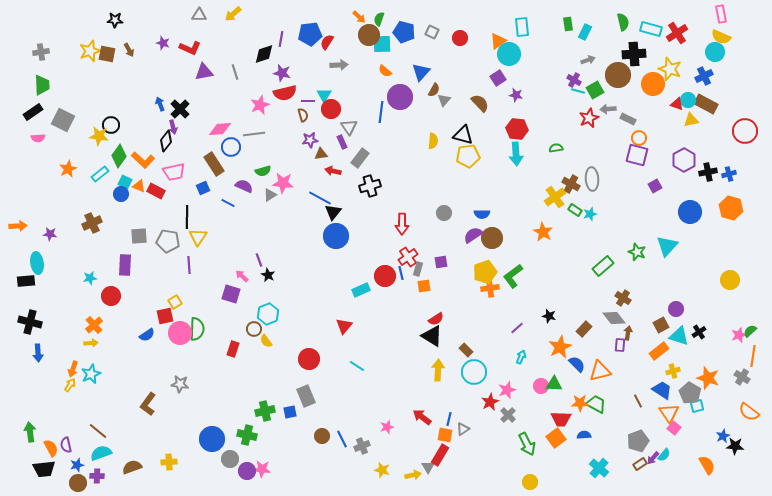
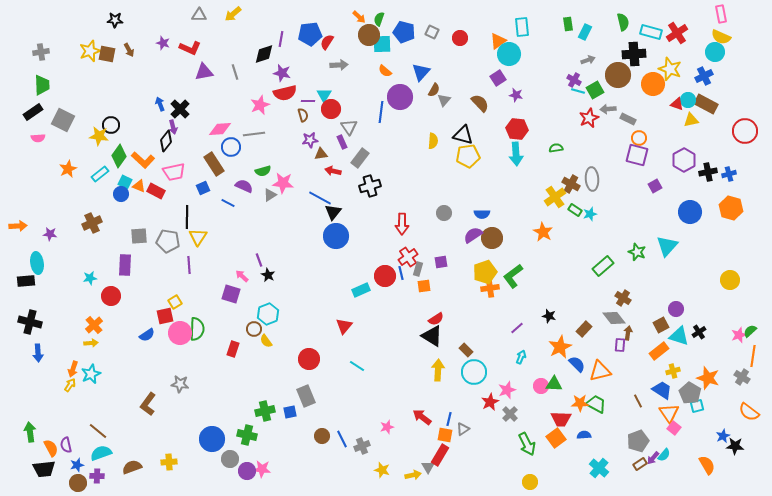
cyan rectangle at (651, 29): moved 3 px down
gray cross at (508, 415): moved 2 px right, 1 px up
